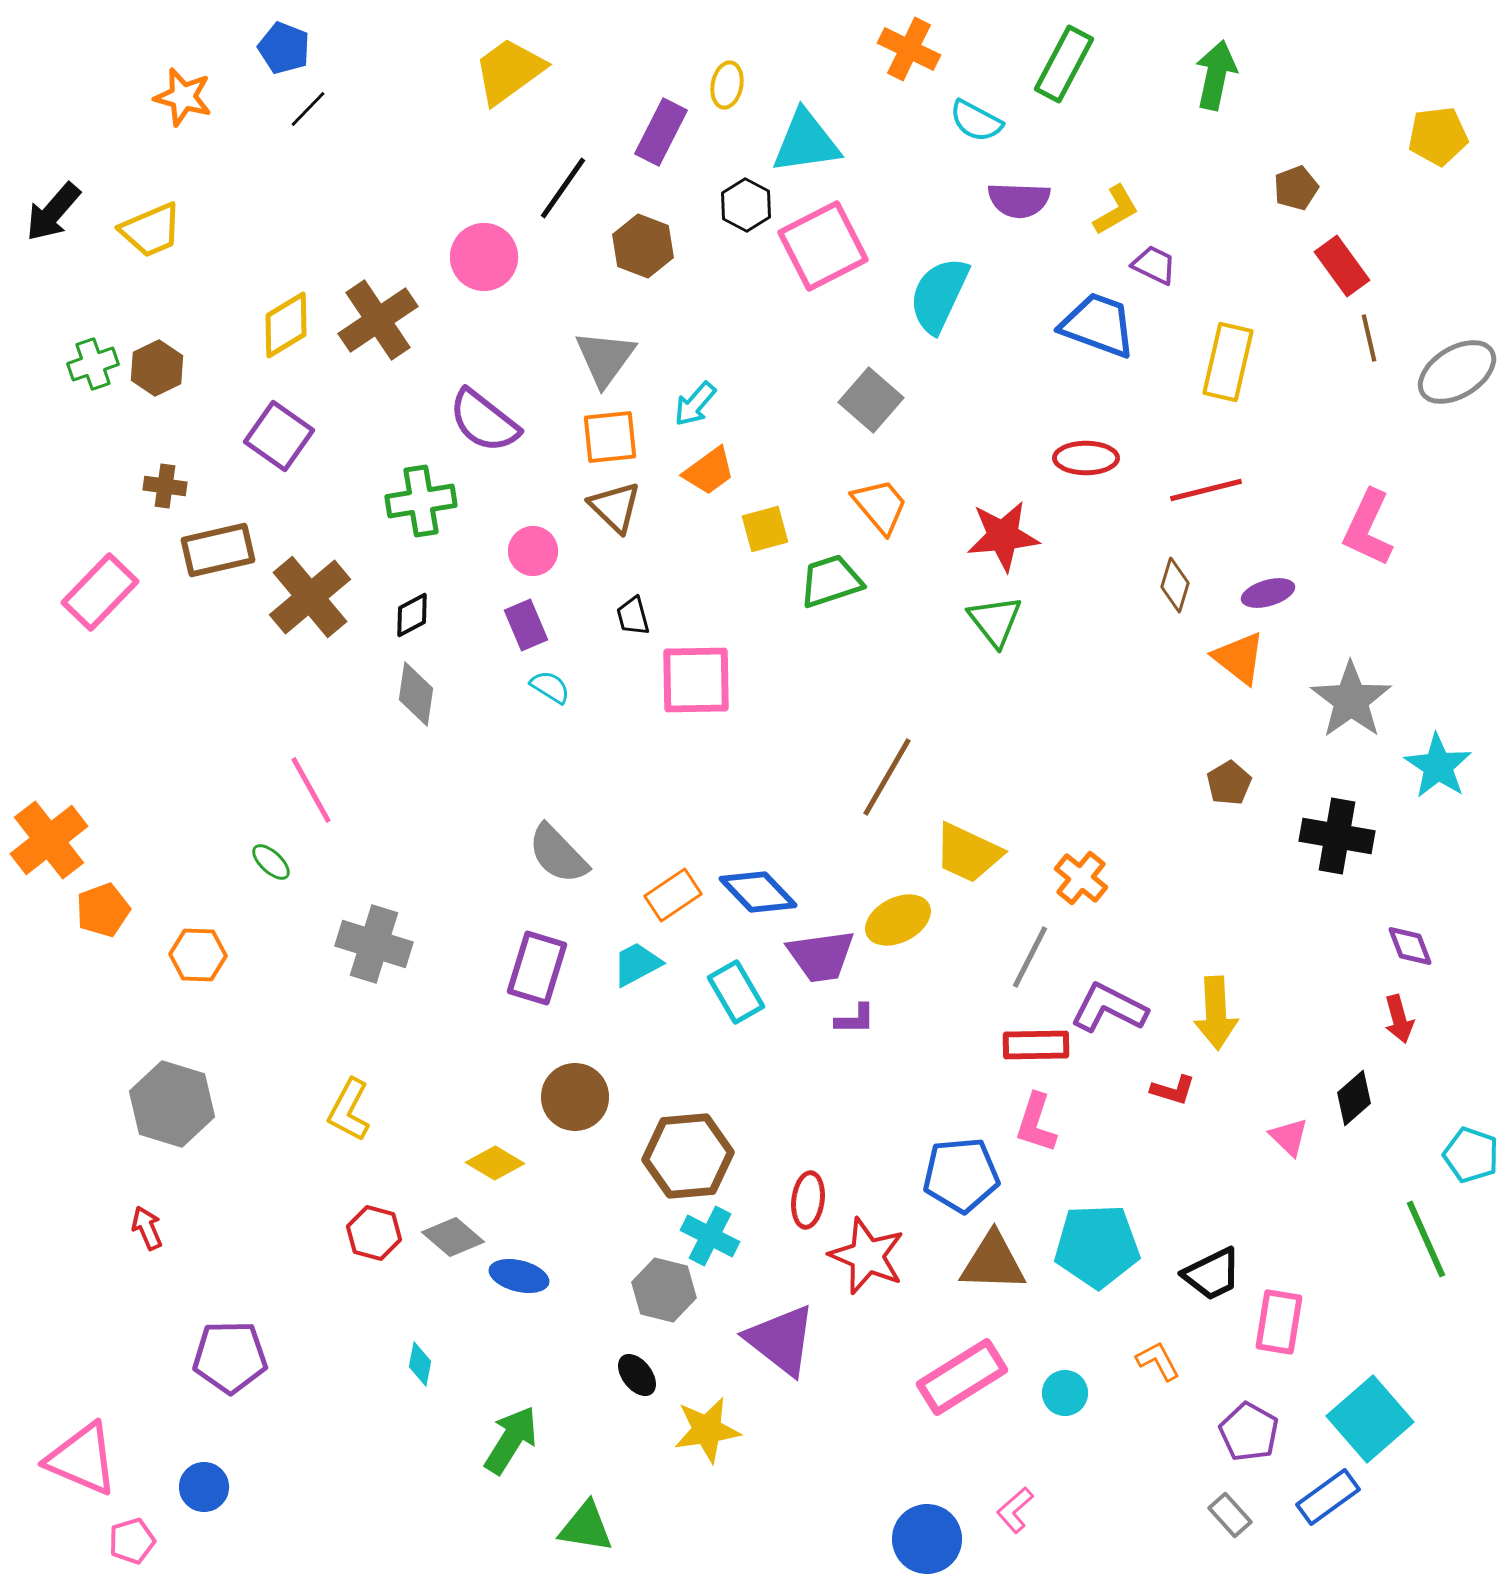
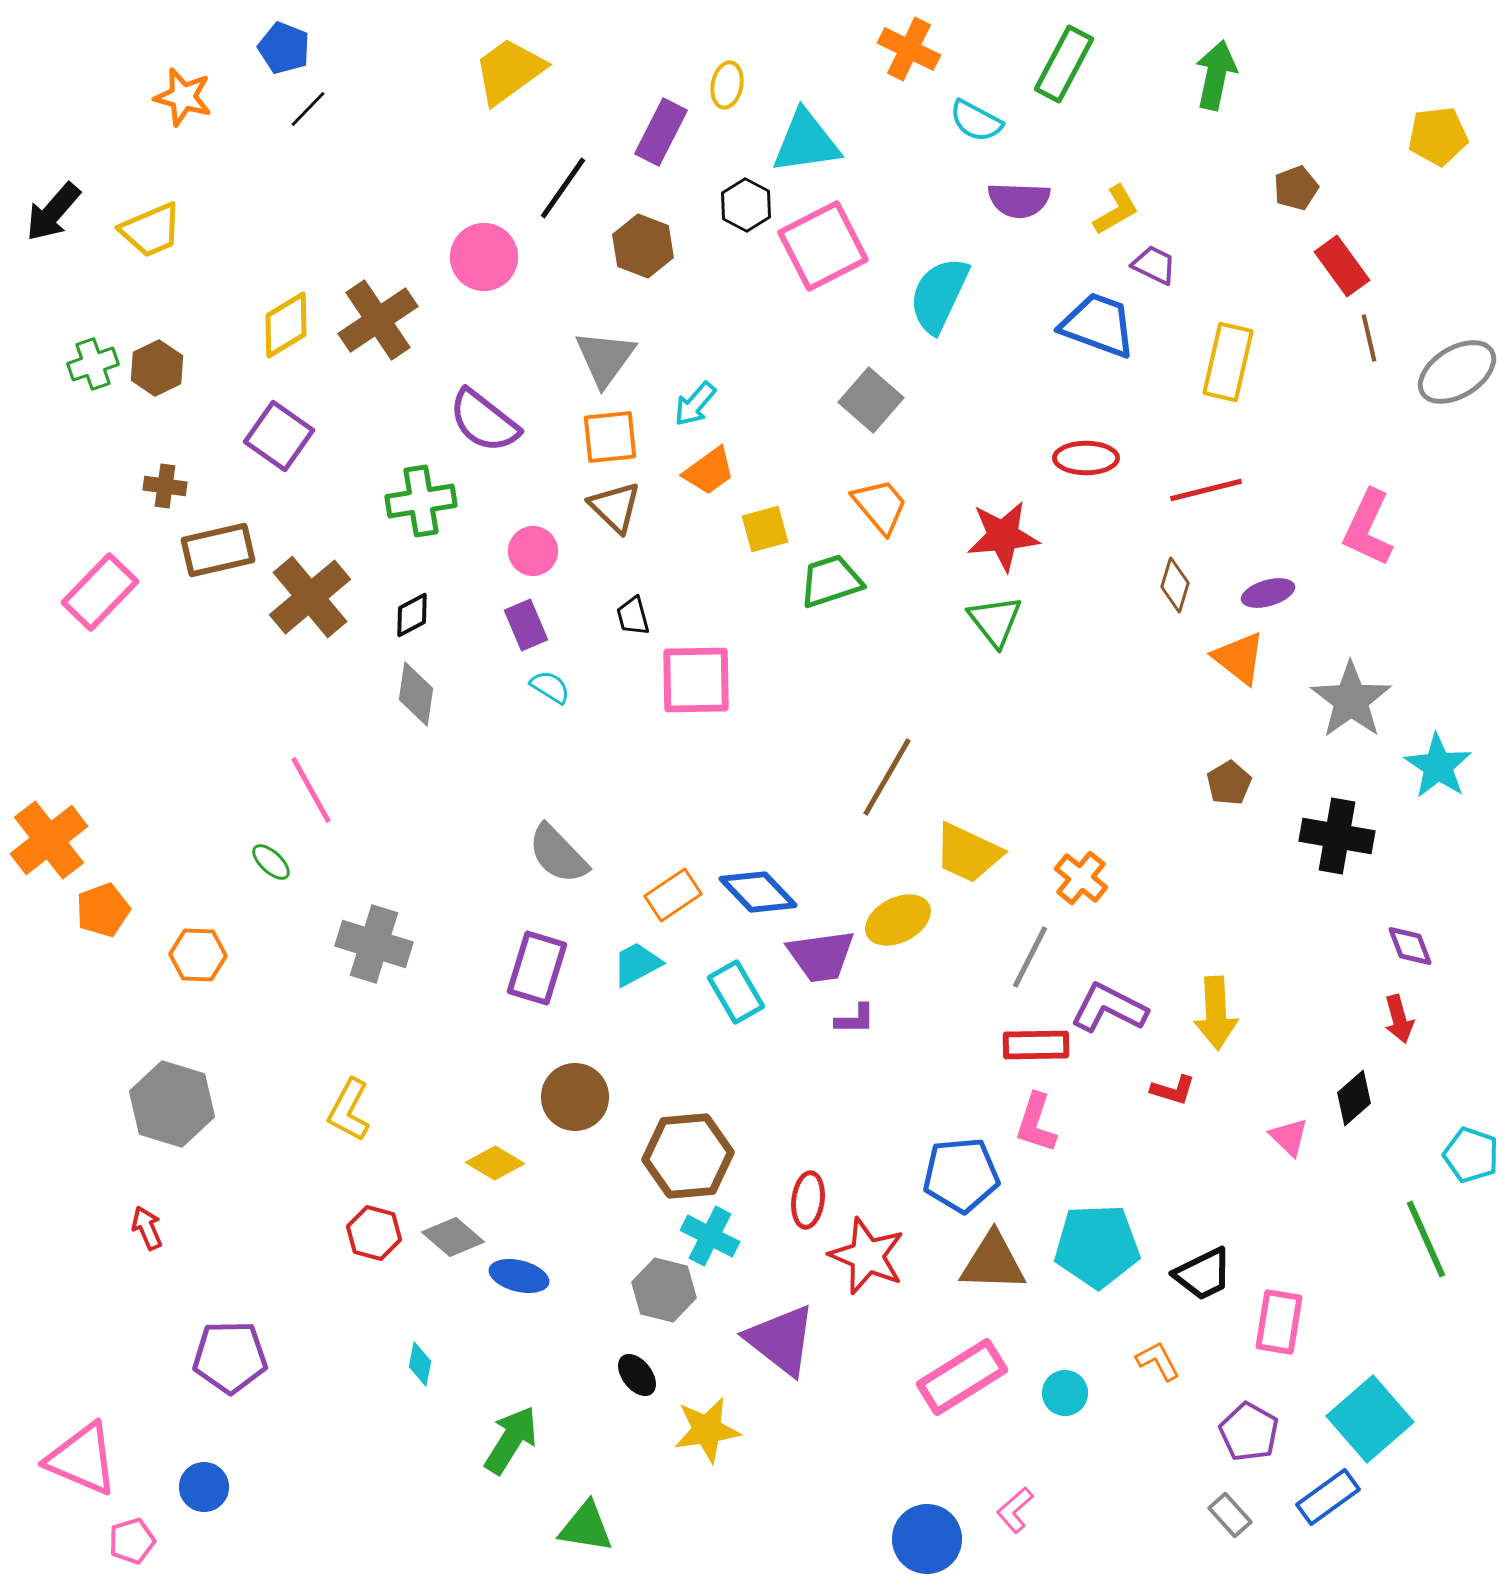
black trapezoid at (1212, 1274): moved 9 px left
